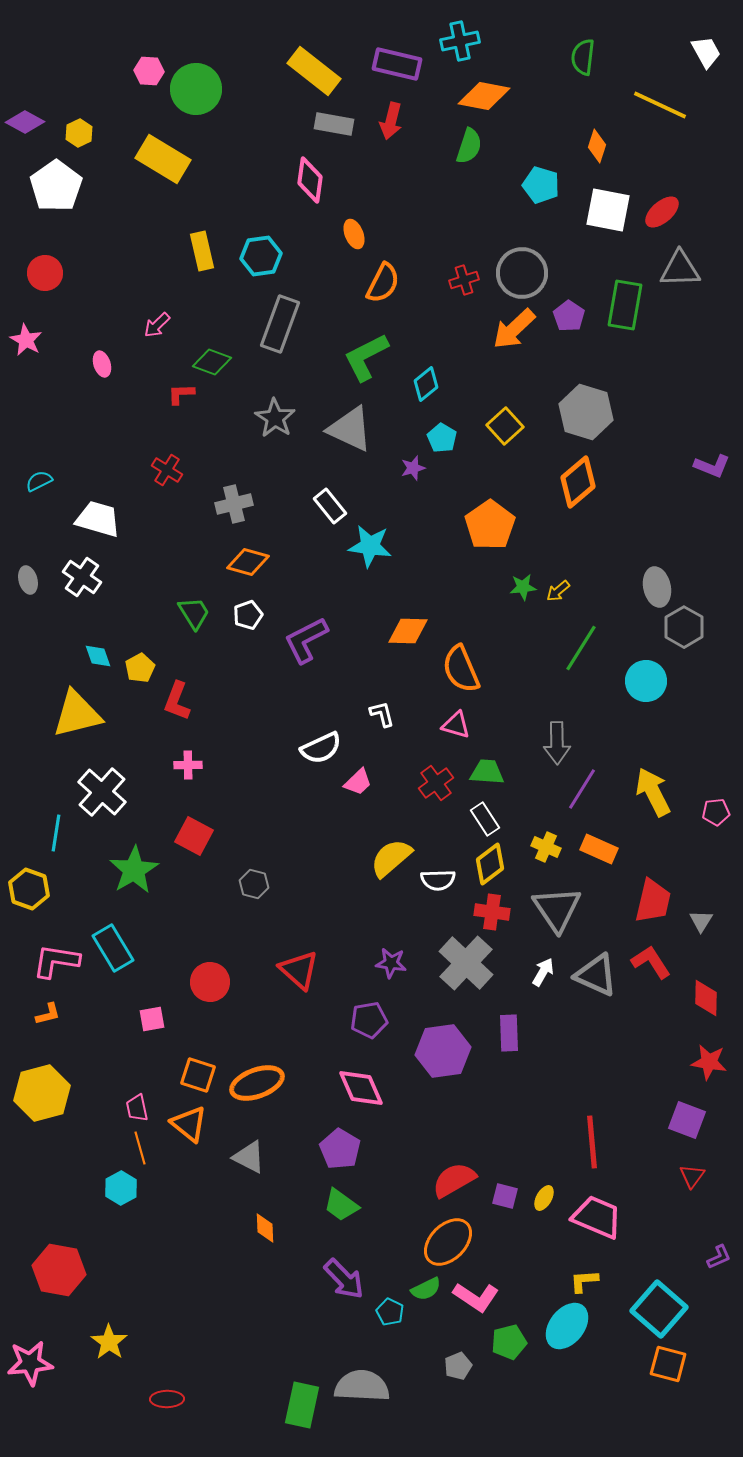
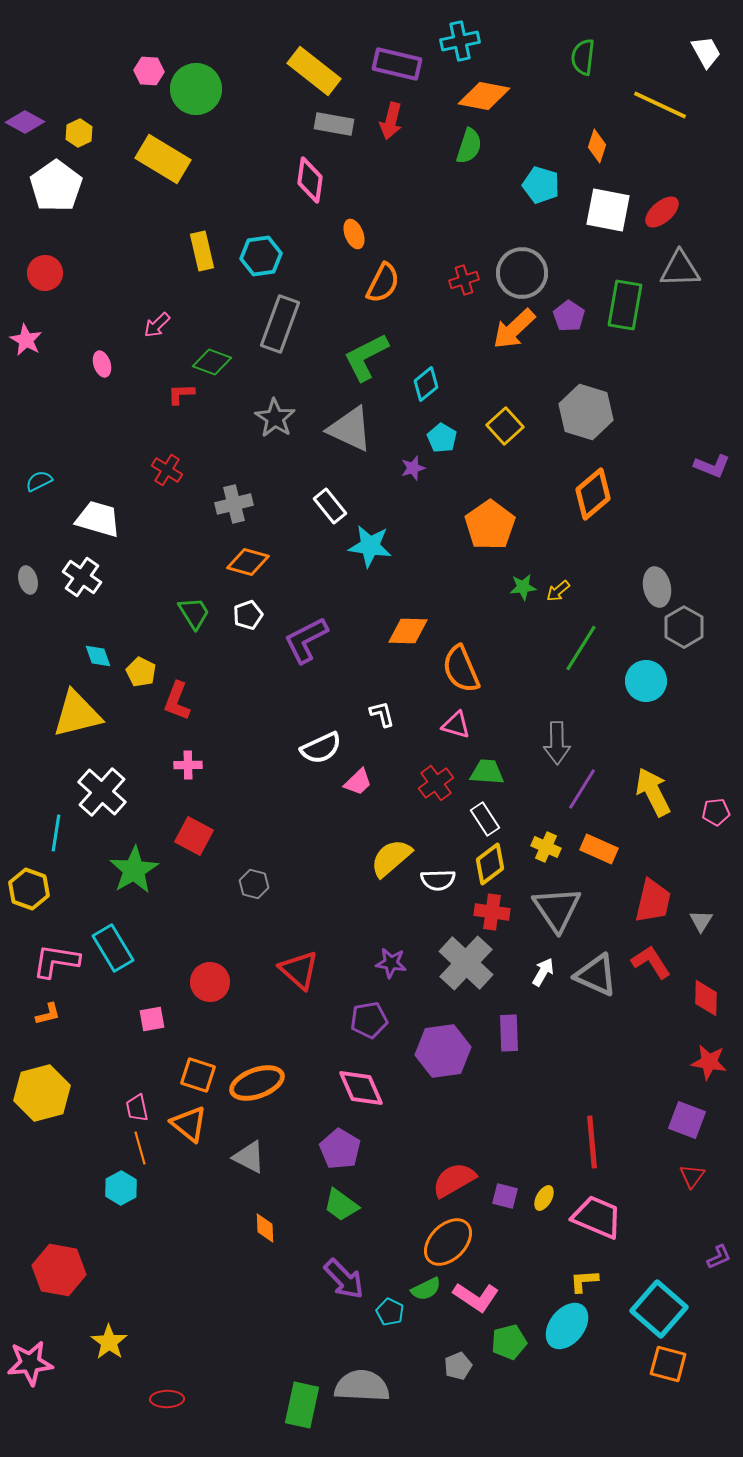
orange diamond at (578, 482): moved 15 px right, 12 px down
yellow pentagon at (140, 668): moved 1 px right, 4 px down; rotated 16 degrees counterclockwise
